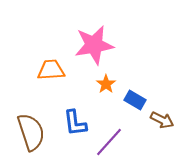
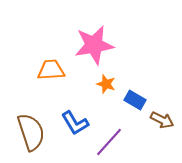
orange star: rotated 18 degrees counterclockwise
blue L-shape: rotated 24 degrees counterclockwise
